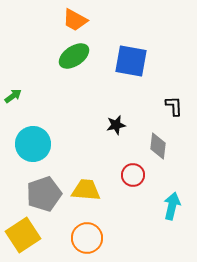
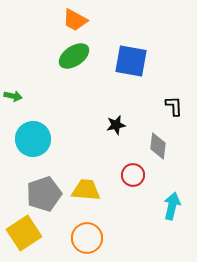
green arrow: rotated 48 degrees clockwise
cyan circle: moved 5 px up
yellow square: moved 1 px right, 2 px up
